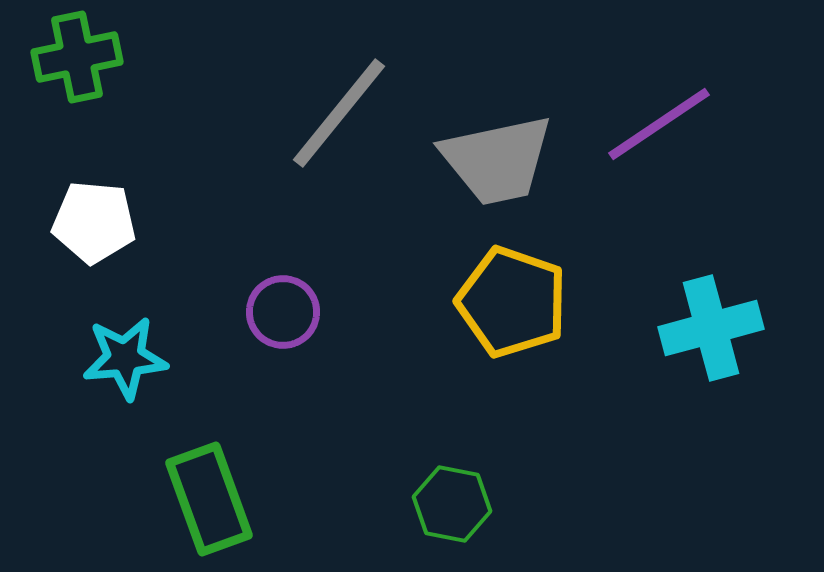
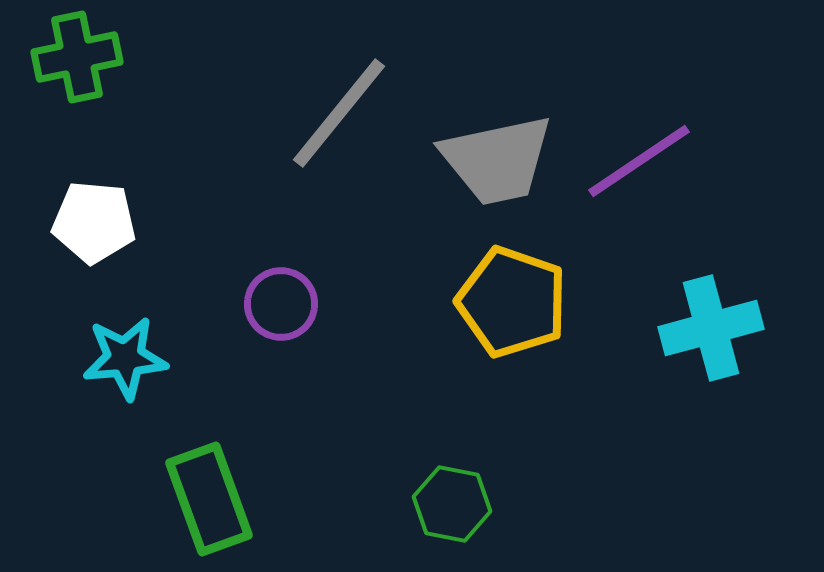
purple line: moved 20 px left, 37 px down
purple circle: moved 2 px left, 8 px up
